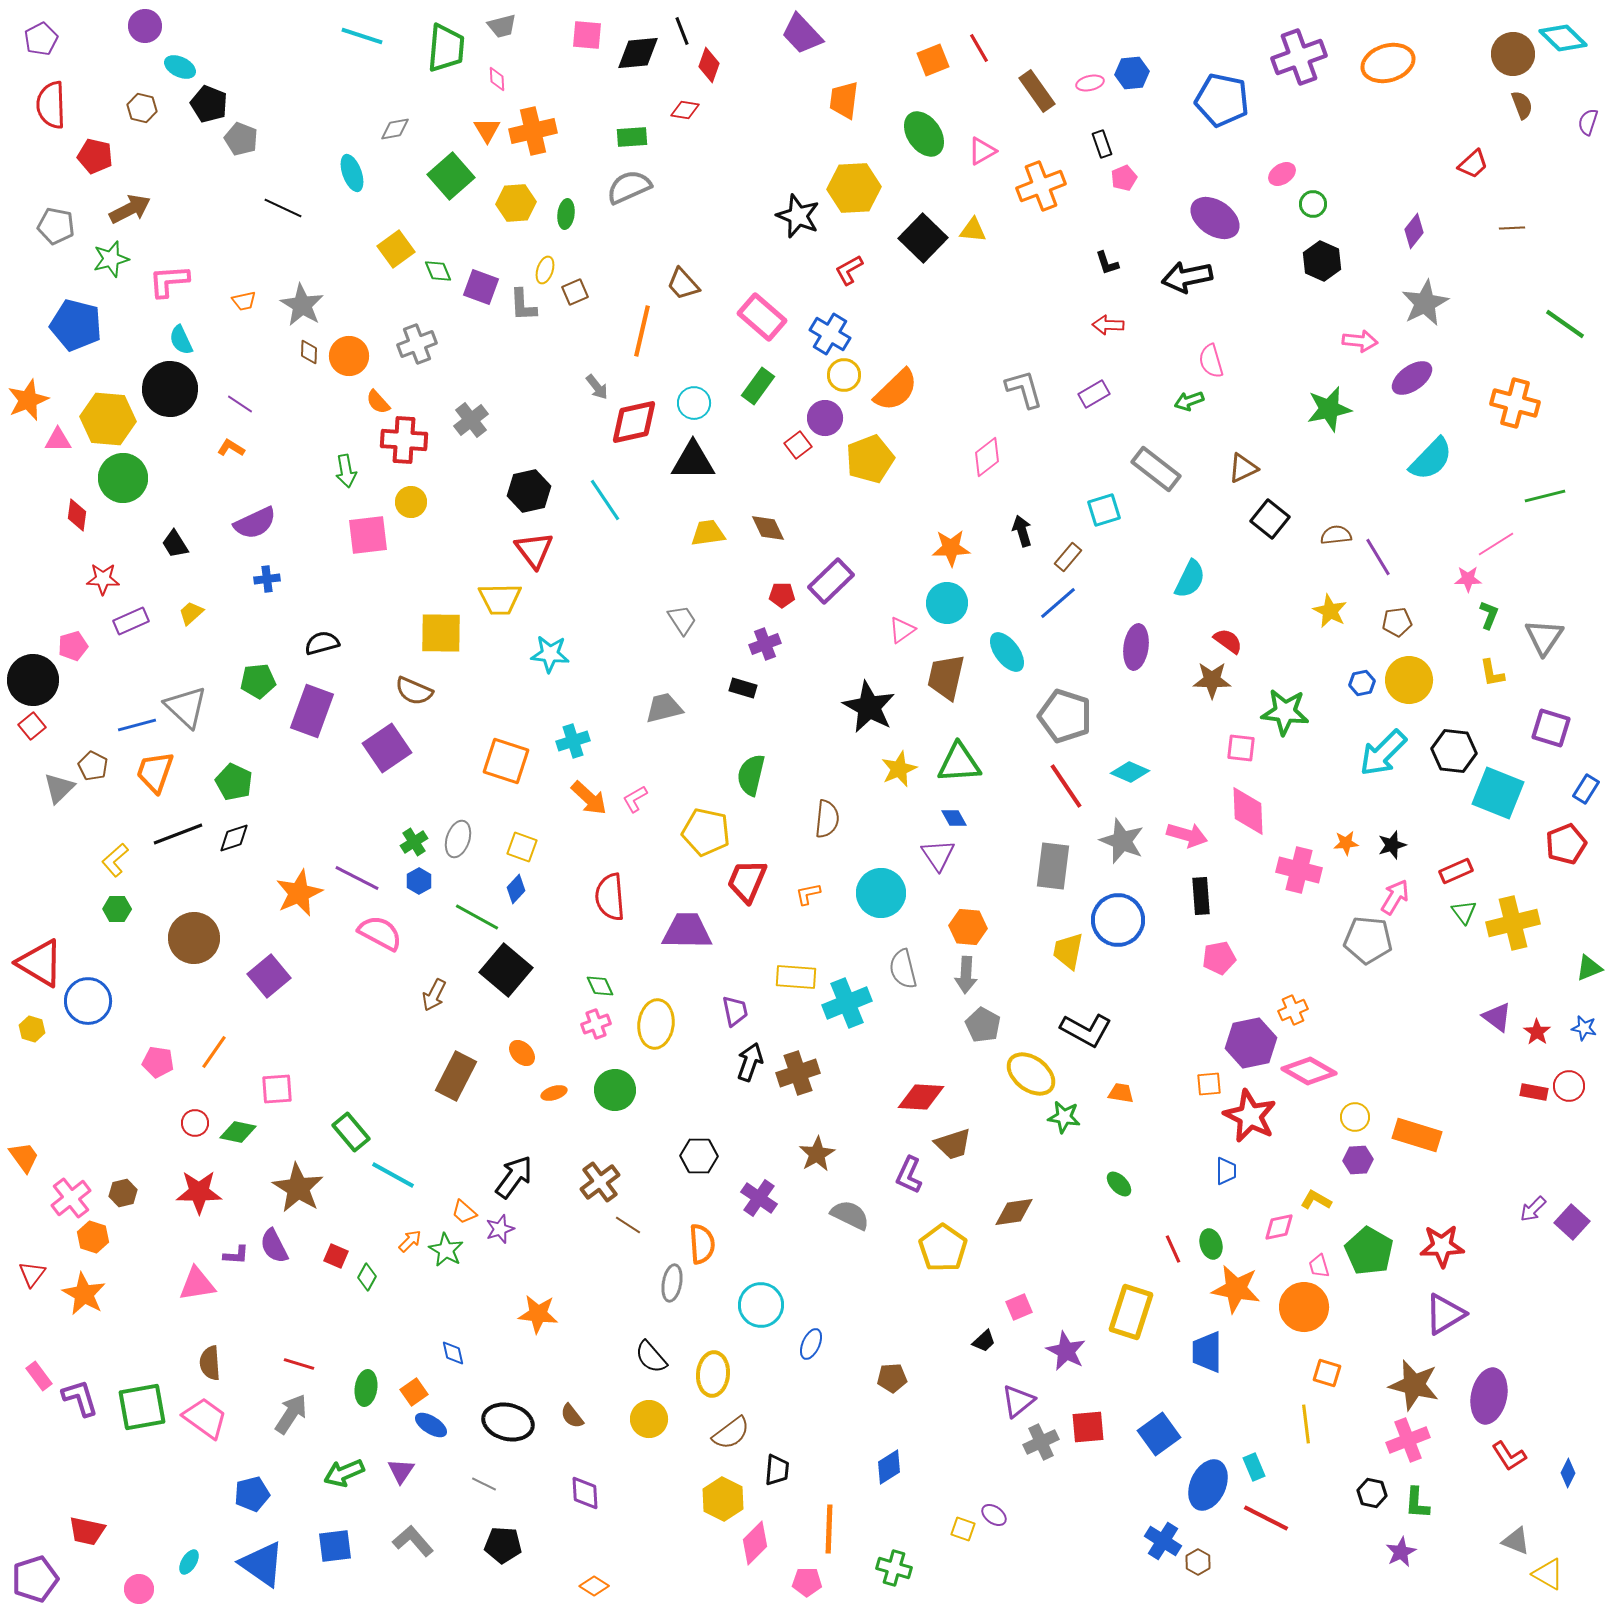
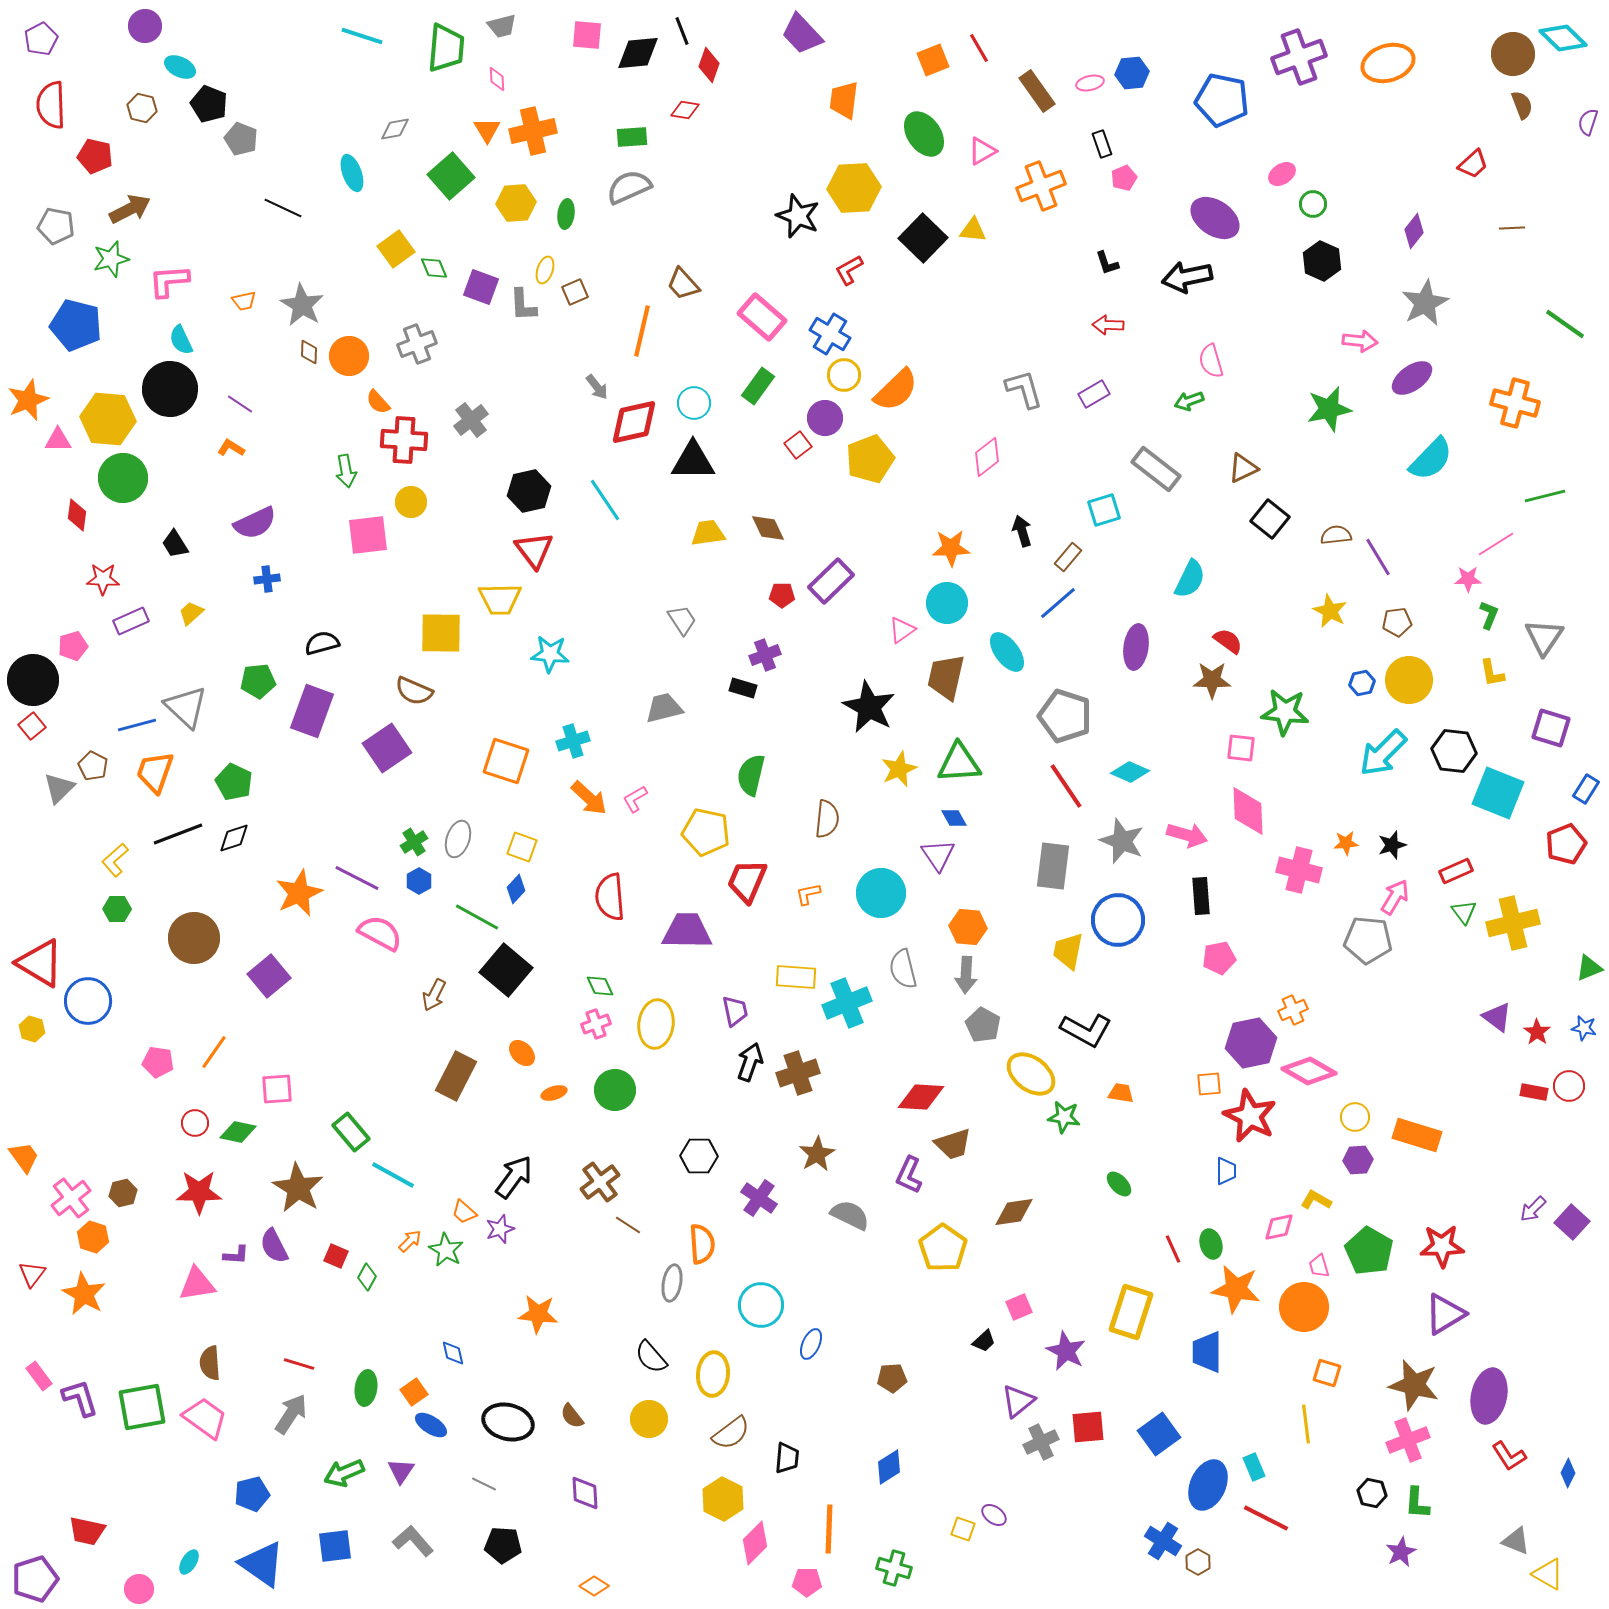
green diamond at (438, 271): moved 4 px left, 3 px up
purple cross at (765, 644): moved 11 px down
black trapezoid at (777, 1470): moved 10 px right, 12 px up
